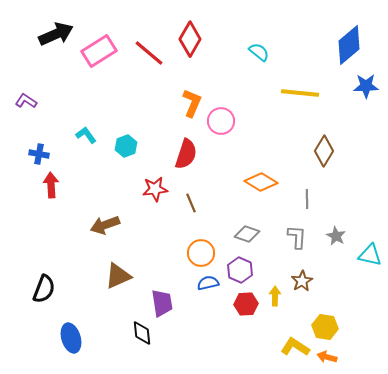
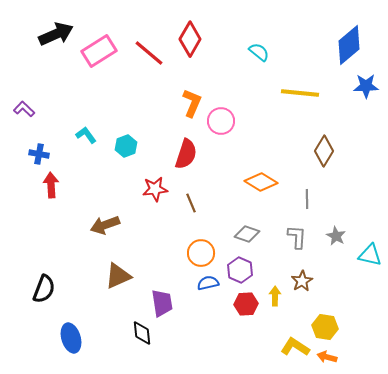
purple L-shape: moved 2 px left, 8 px down; rotated 10 degrees clockwise
